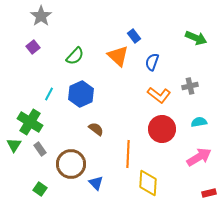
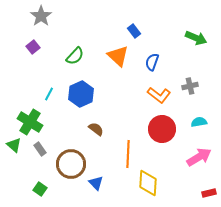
blue rectangle: moved 5 px up
green triangle: rotated 21 degrees counterclockwise
